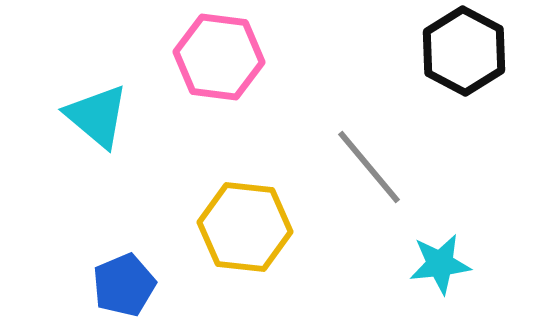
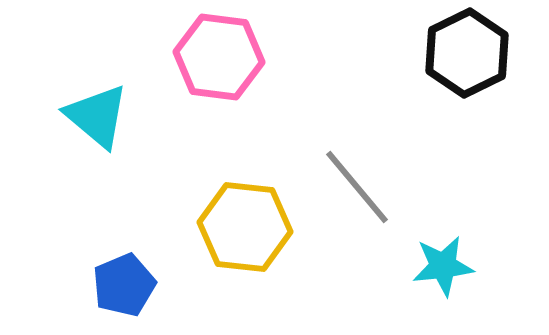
black hexagon: moved 3 px right, 2 px down; rotated 6 degrees clockwise
gray line: moved 12 px left, 20 px down
cyan star: moved 3 px right, 2 px down
